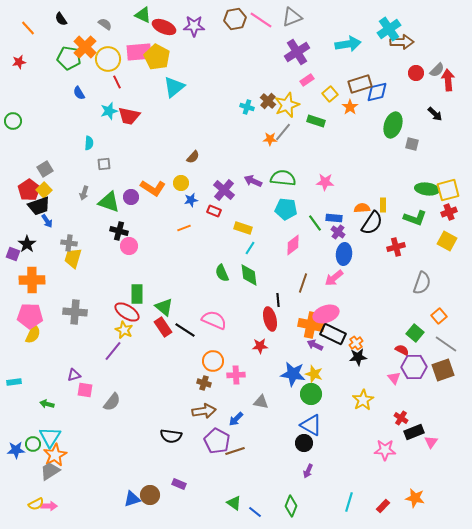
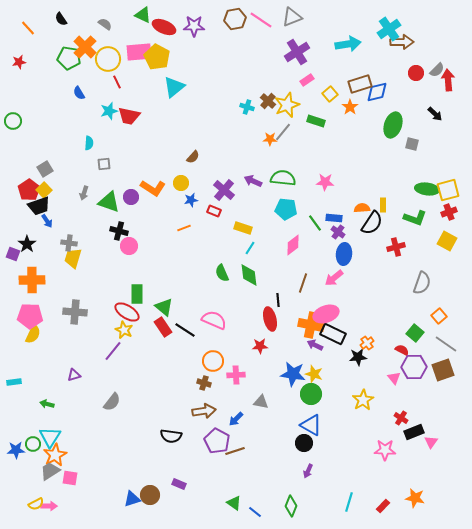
orange cross at (356, 343): moved 11 px right
pink square at (85, 390): moved 15 px left, 88 px down
